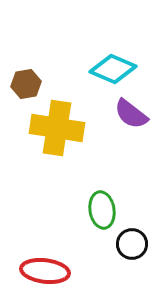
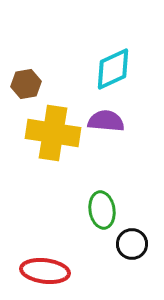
cyan diamond: rotated 48 degrees counterclockwise
purple semicircle: moved 25 px left, 7 px down; rotated 147 degrees clockwise
yellow cross: moved 4 px left, 5 px down
